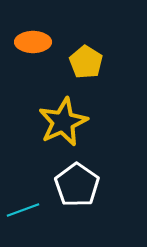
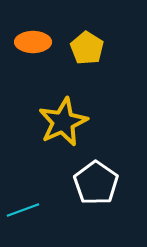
yellow pentagon: moved 1 px right, 14 px up
white pentagon: moved 19 px right, 2 px up
